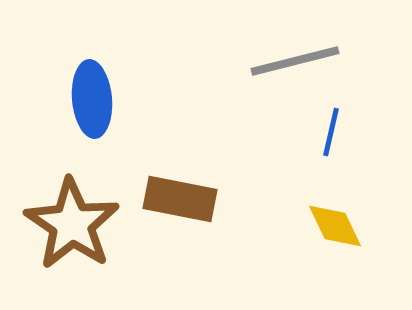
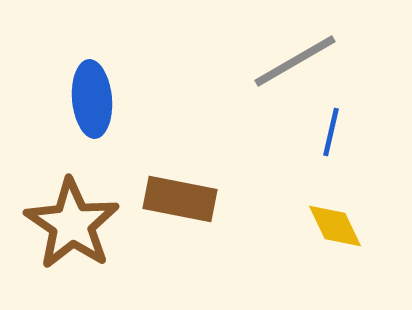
gray line: rotated 16 degrees counterclockwise
